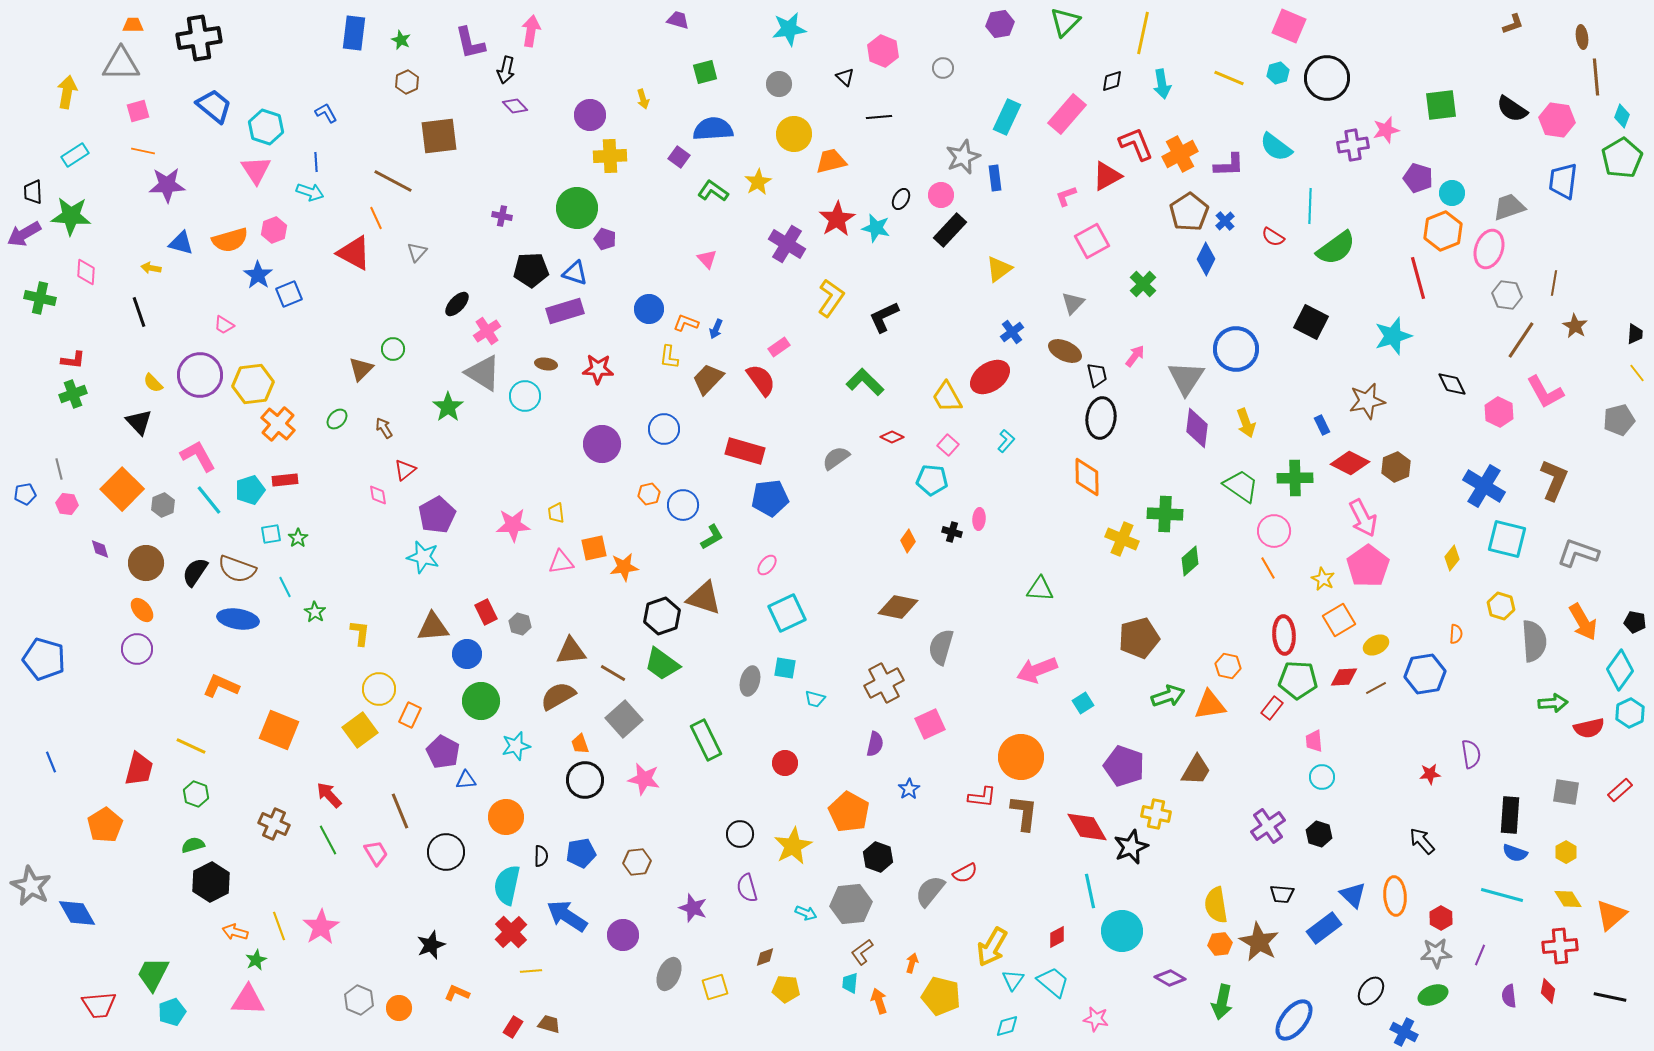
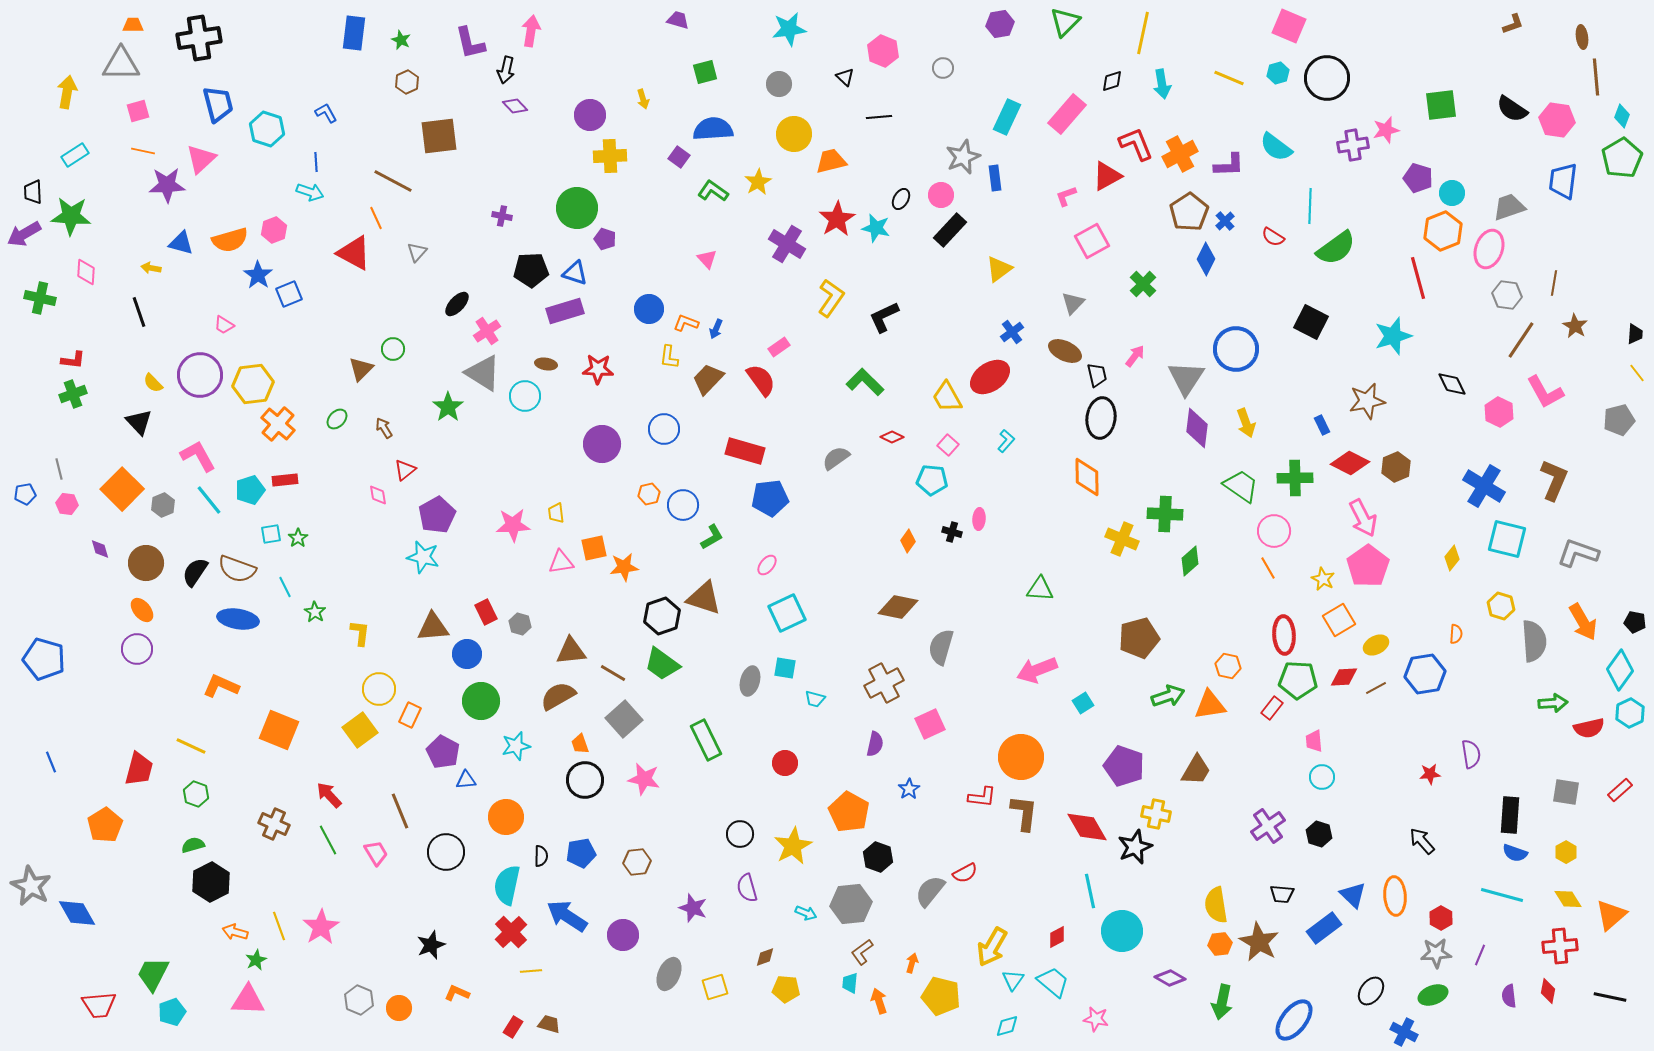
blue trapezoid at (214, 106): moved 4 px right, 2 px up; rotated 36 degrees clockwise
cyan hexagon at (266, 127): moved 1 px right, 2 px down
pink triangle at (256, 170): moved 55 px left, 11 px up; rotated 20 degrees clockwise
black star at (1131, 847): moved 4 px right
